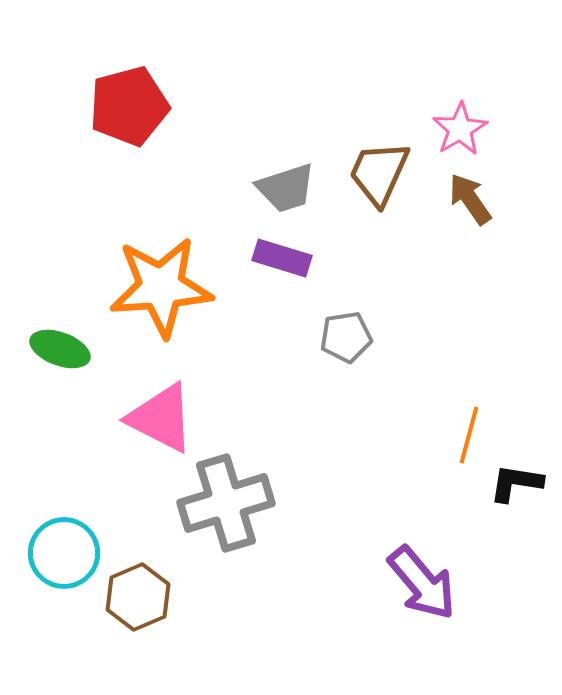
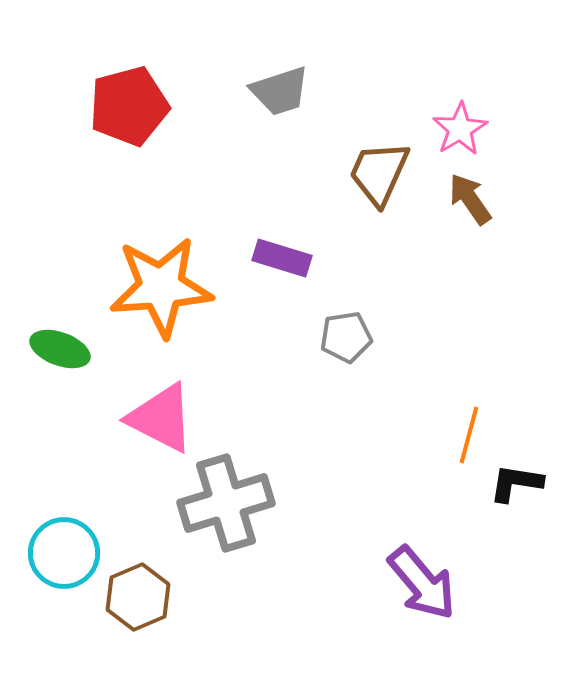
gray trapezoid: moved 6 px left, 97 px up
